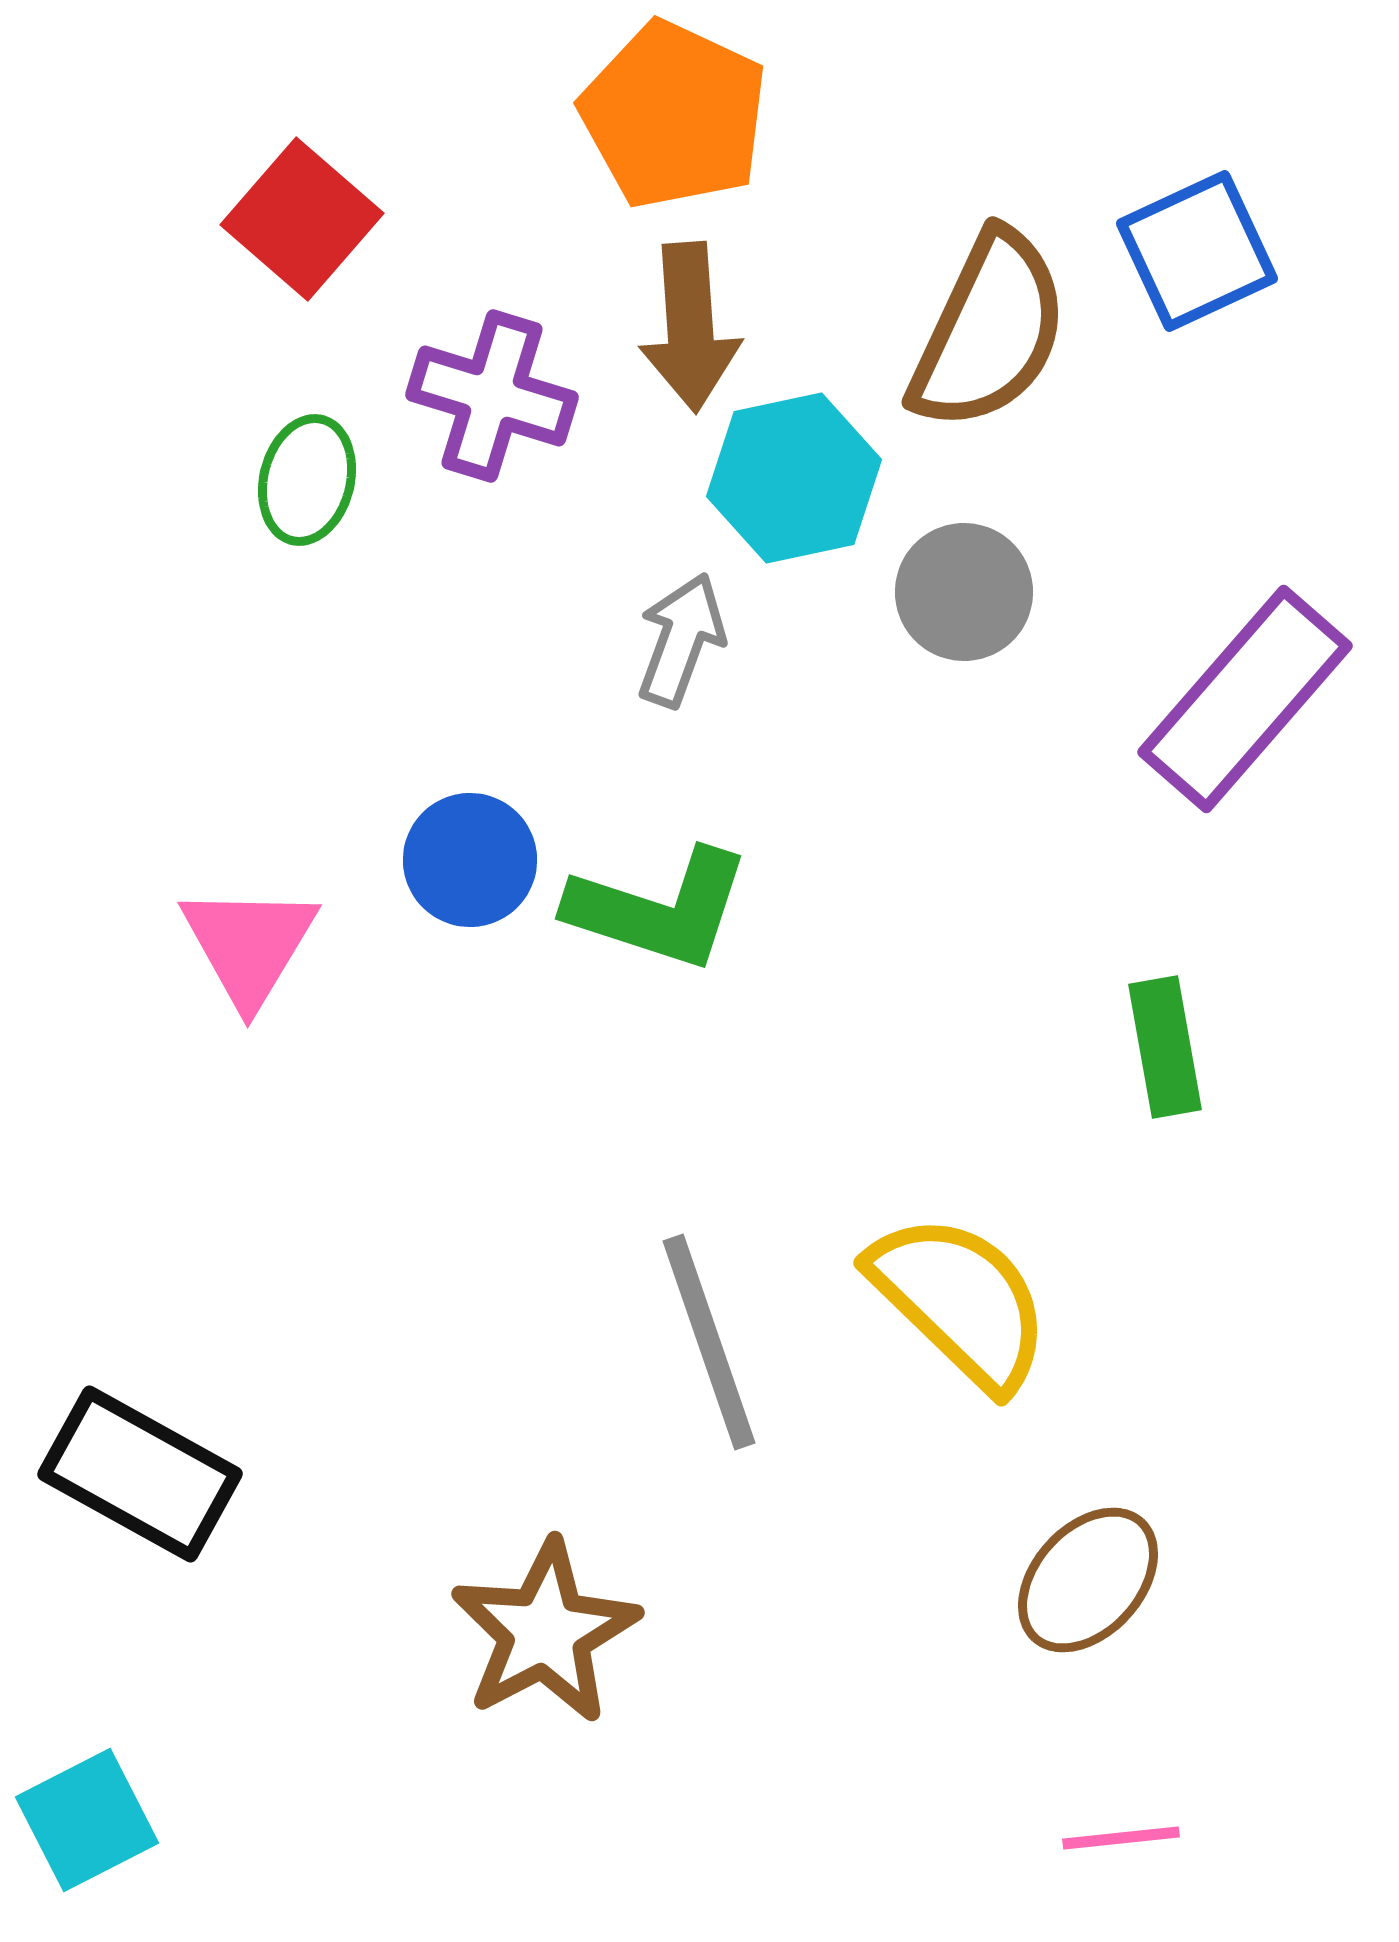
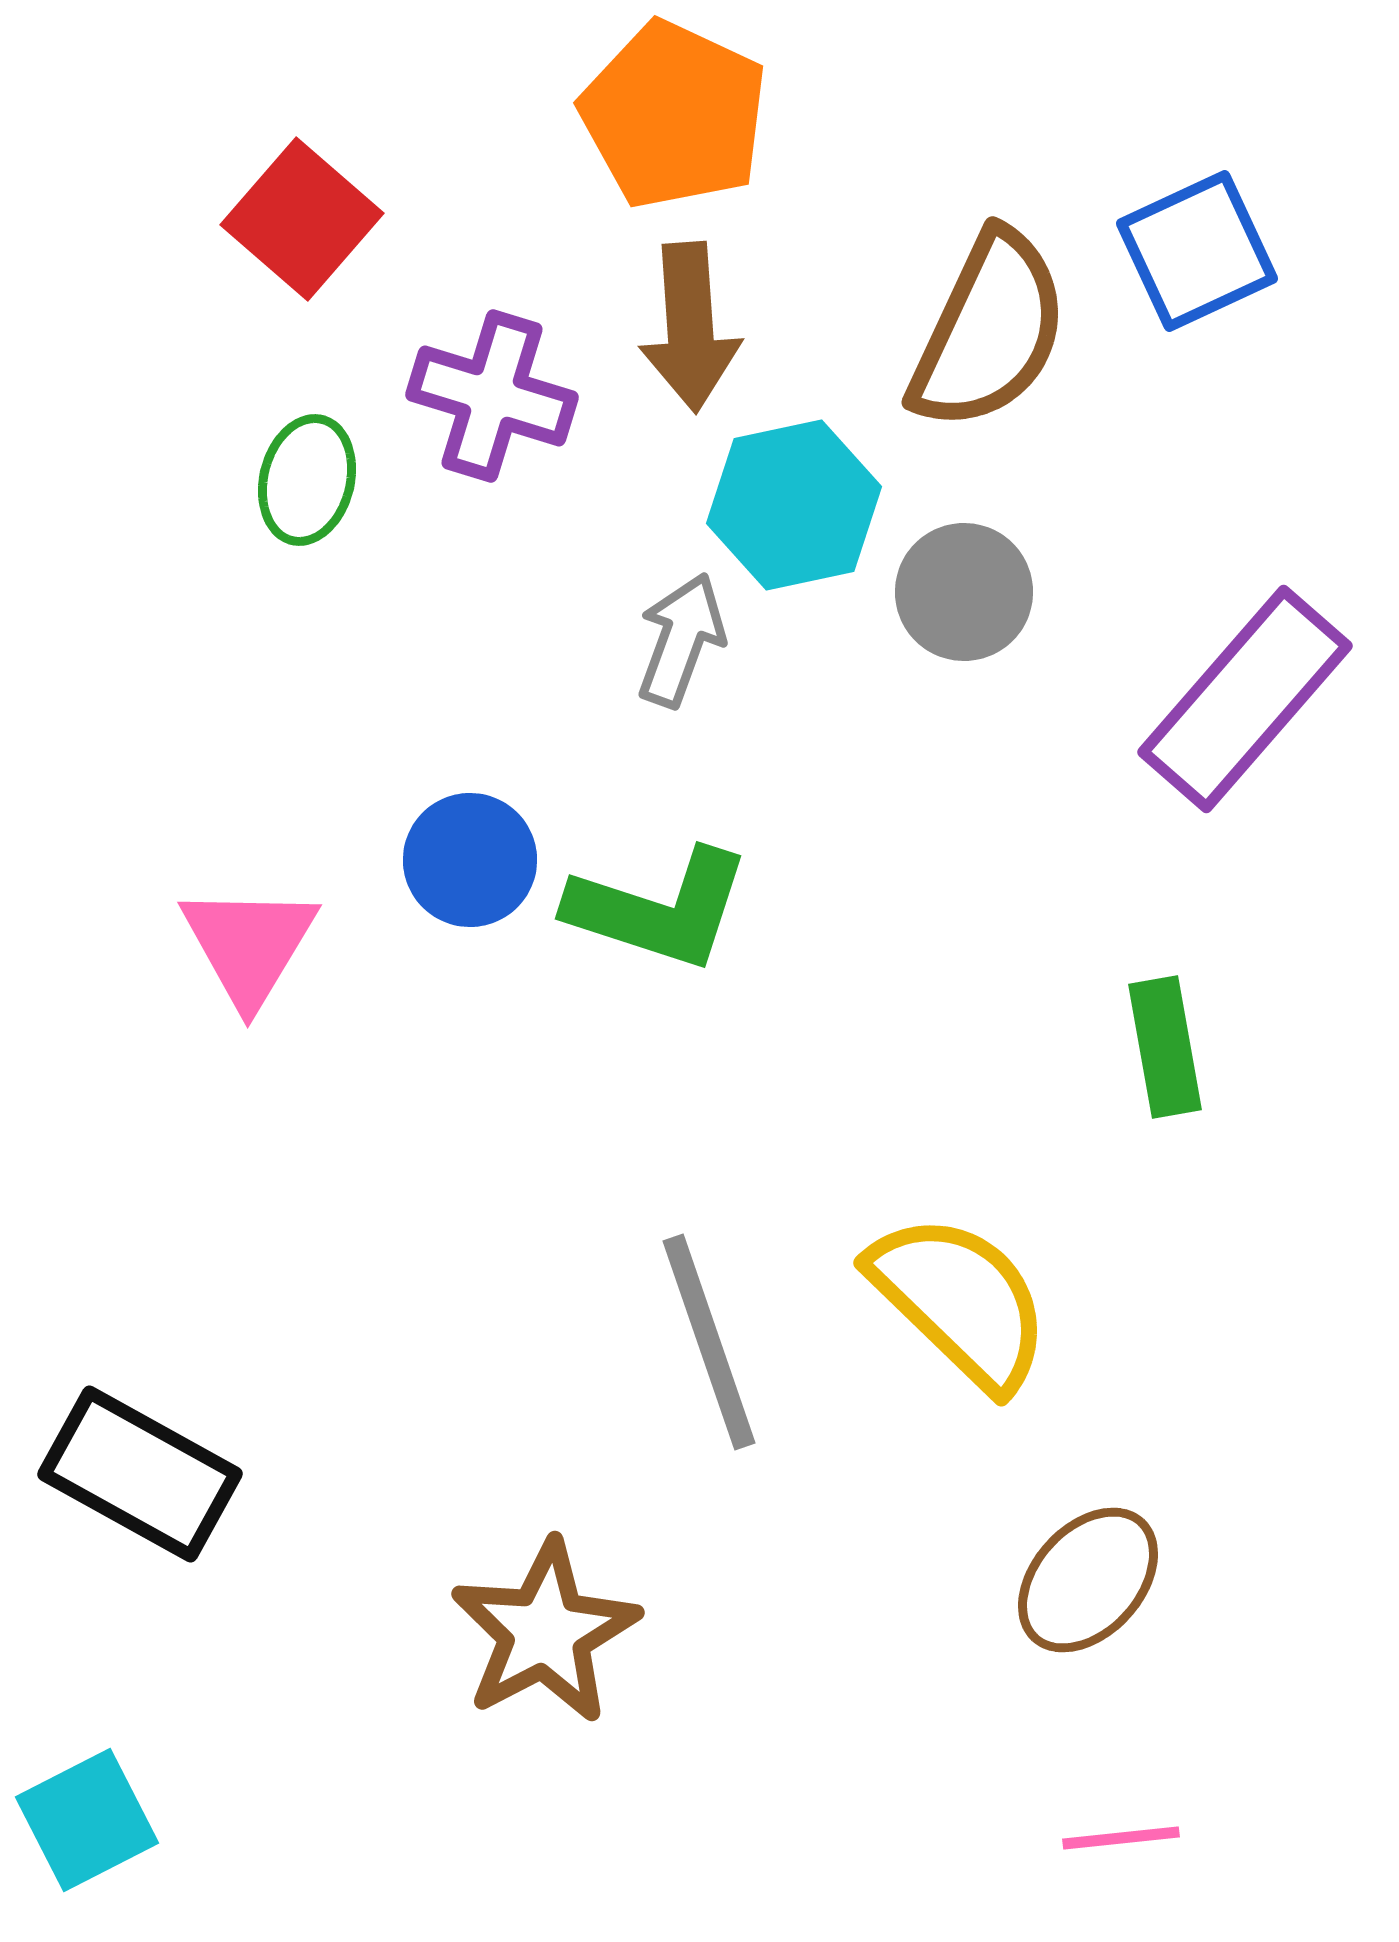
cyan hexagon: moved 27 px down
